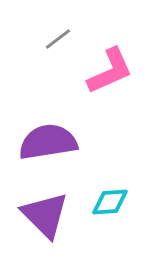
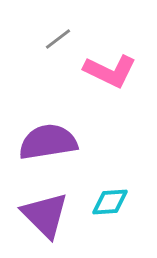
pink L-shape: rotated 50 degrees clockwise
